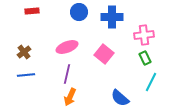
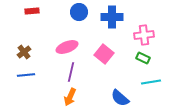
green rectangle: moved 2 px left; rotated 40 degrees counterclockwise
purple line: moved 4 px right, 2 px up
cyan line: rotated 54 degrees clockwise
